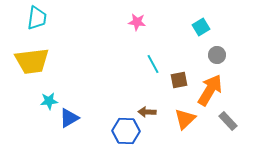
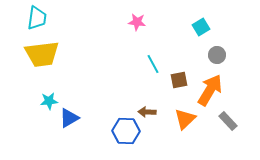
yellow trapezoid: moved 10 px right, 7 px up
